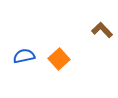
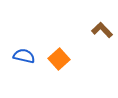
blue semicircle: rotated 25 degrees clockwise
